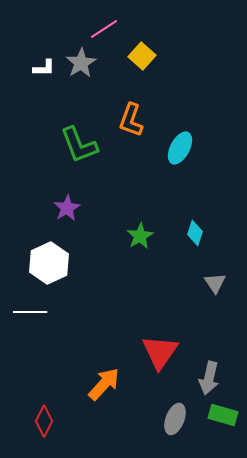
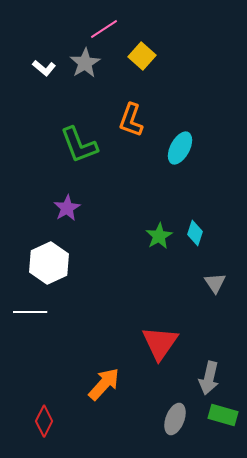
gray star: moved 4 px right
white L-shape: rotated 40 degrees clockwise
green star: moved 19 px right
red triangle: moved 9 px up
